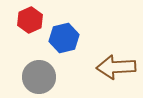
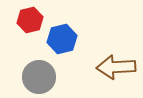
red hexagon: rotated 10 degrees clockwise
blue hexagon: moved 2 px left, 1 px down
